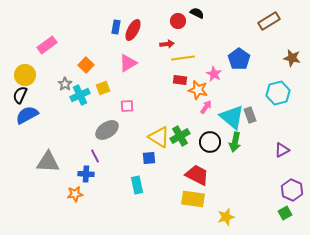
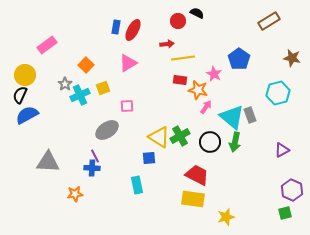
blue cross at (86, 174): moved 6 px right, 6 px up
green square at (285, 213): rotated 16 degrees clockwise
